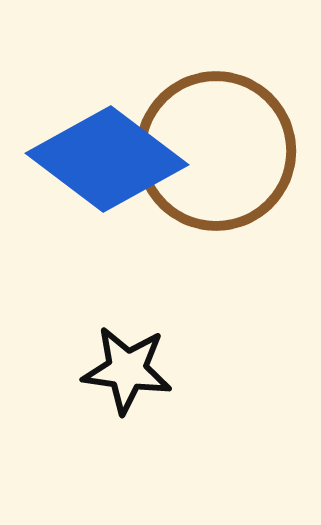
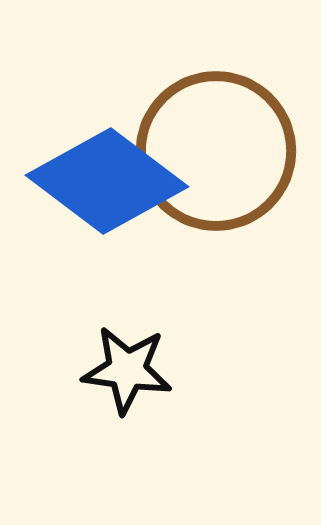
blue diamond: moved 22 px down
